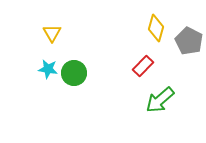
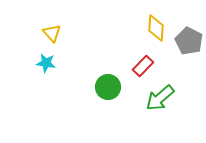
yellow diamond: rotated 12 degrees counterclockwise
yellow triangle: rotated 12 degrees counterclockwise
cyan star: moved 2 px left, 6 px up
green circle: moved 34 px right, 14 px down
green arrow: moved 2 px up
